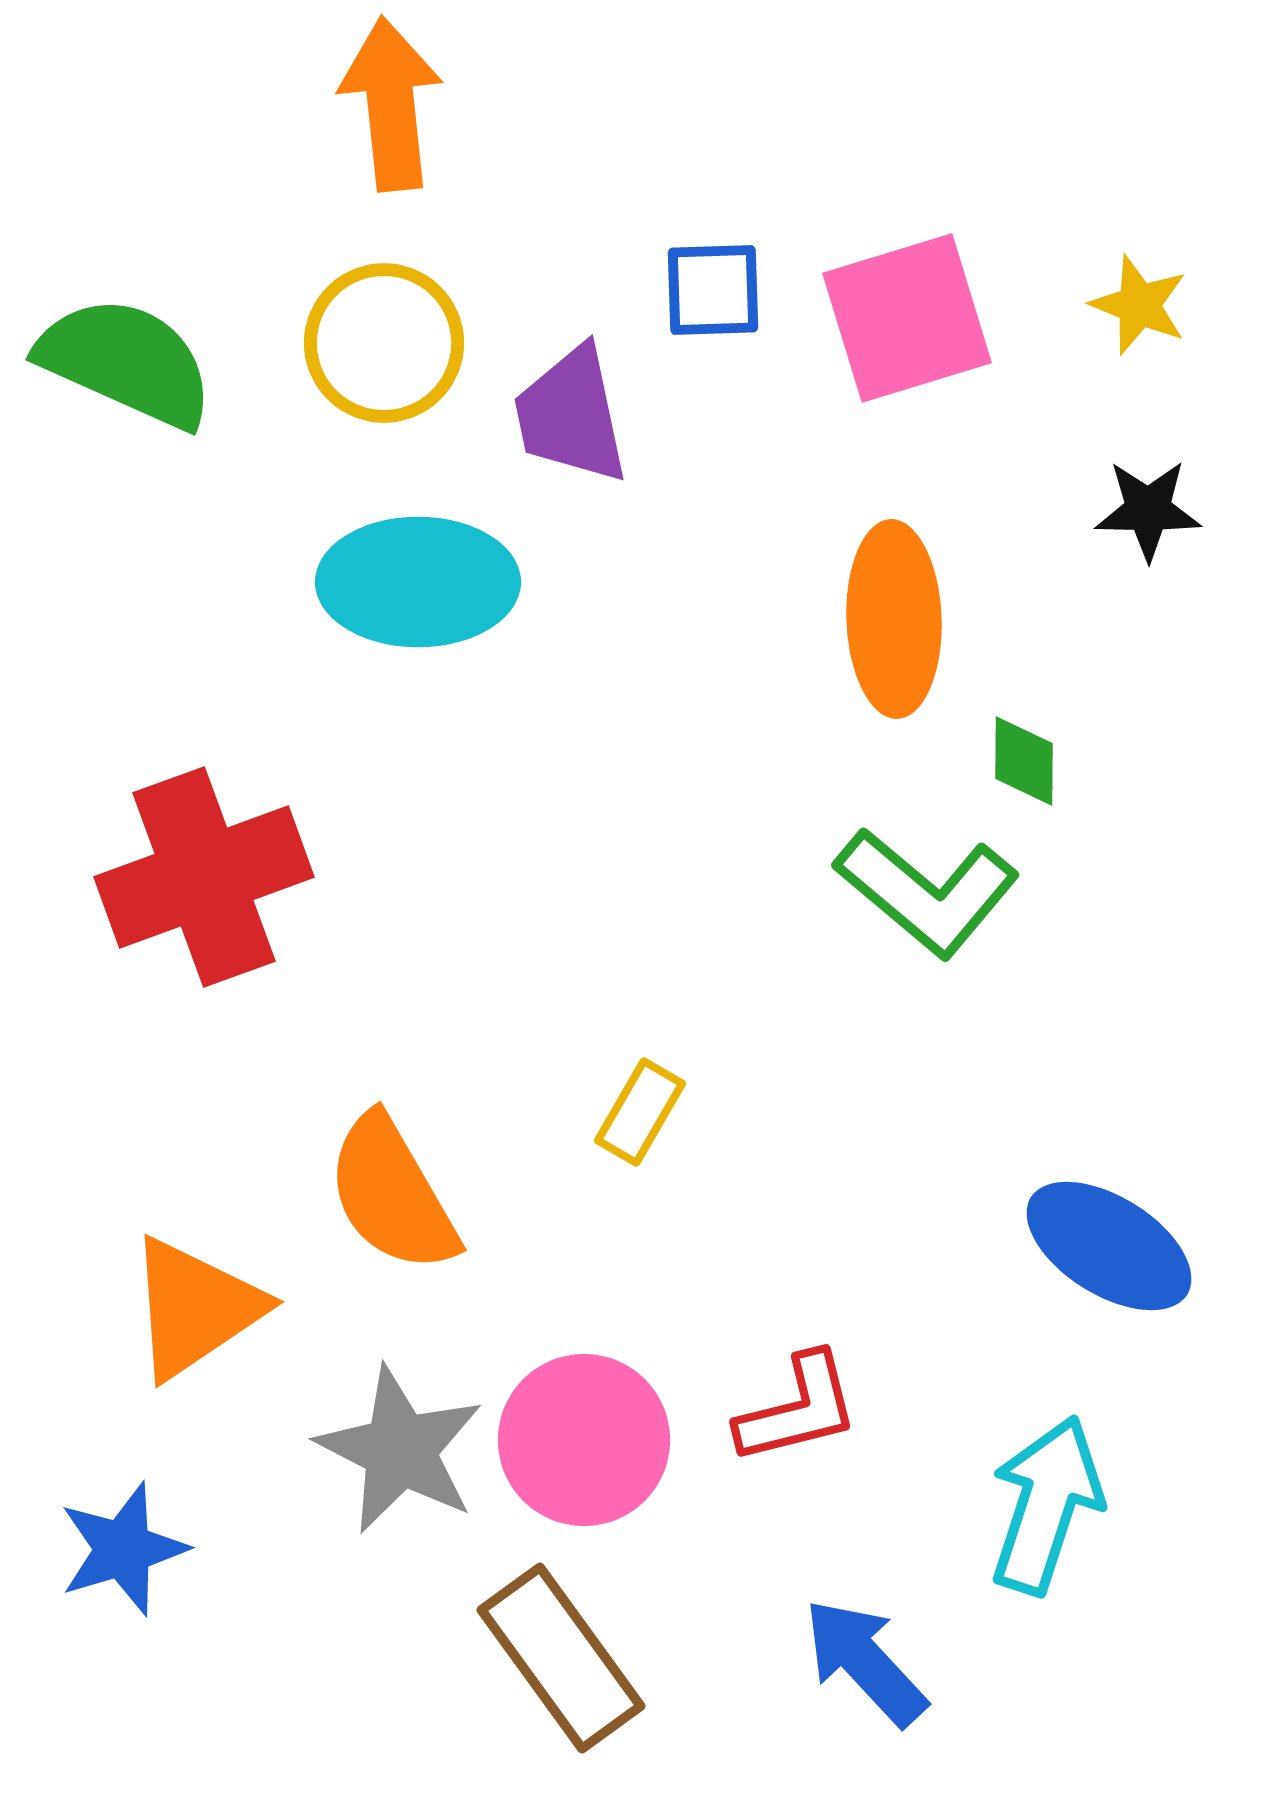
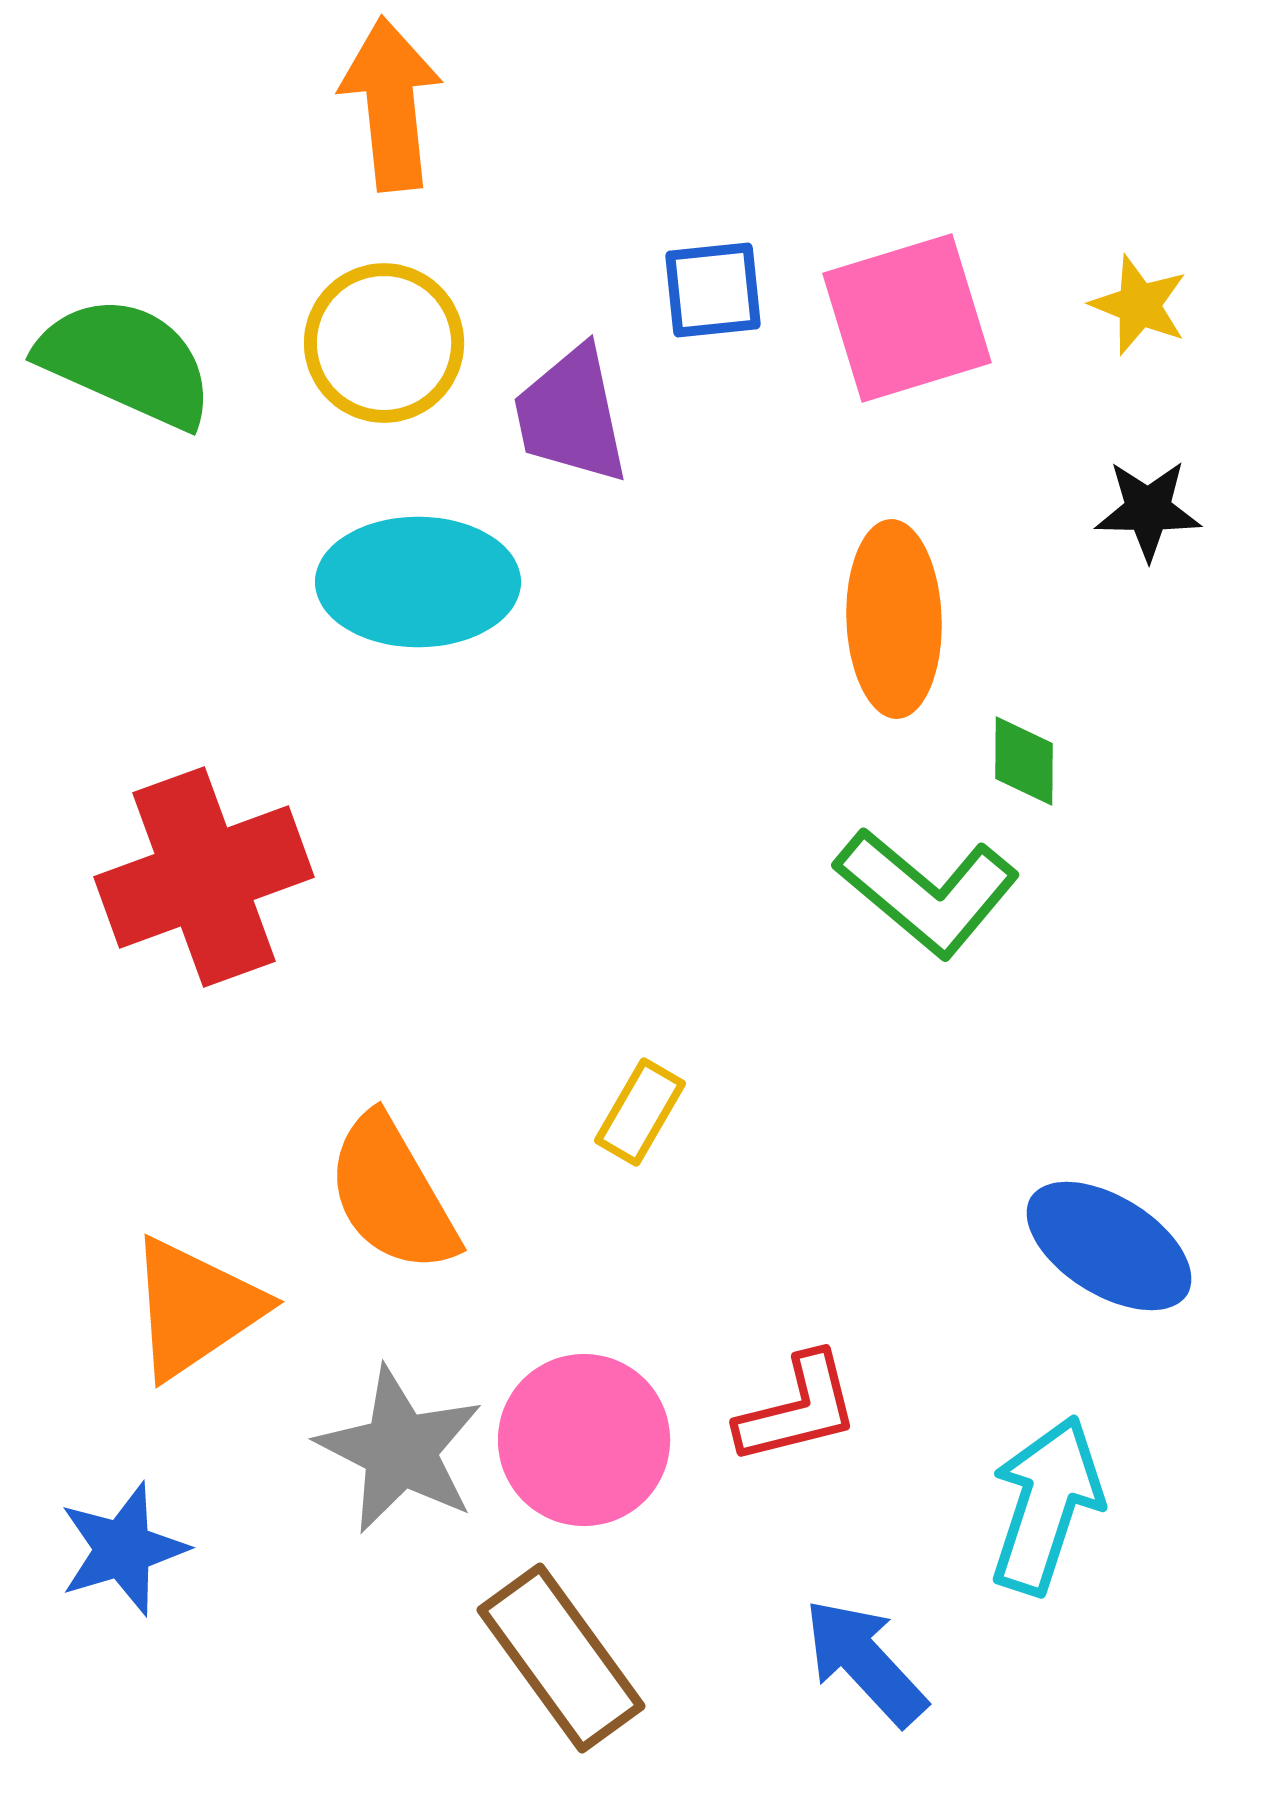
blue square: rotated 4 degrees counterclockwise
